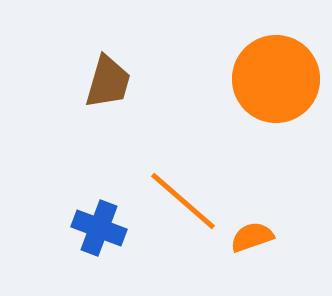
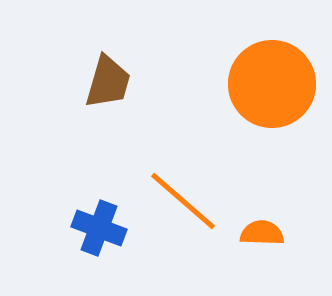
orange circle: moved 4 px left, 5 px down
orange semicircle: moved 10 px right, 4 px up; rotated 21 degrees clockwise
